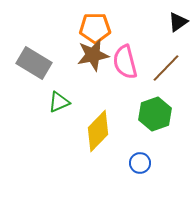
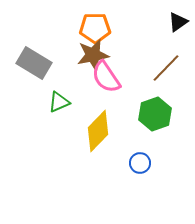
pink semicircle: moved 19 px left, 15 px down; rotated 20 degrees counterclockwise
